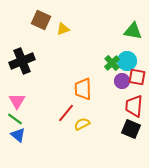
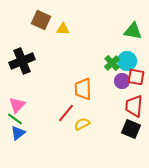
yellow triangle: rotated 24 degrees clockwise
red square: moved 1 px left
pink triangle: moved 4 px down; rotated 12 degrees clockwise
blue triangle: moved 2 px up; rotated 42 degrees clockwise
